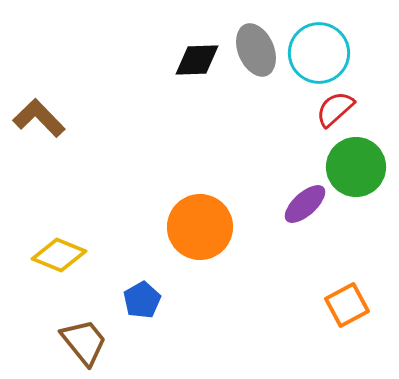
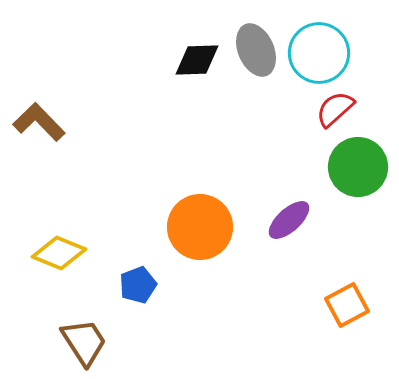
brown L-shape: moved 4 px down
green circle: moved 2 px right
purple ellipse: moved 16 px left, 16 px down
yellow diamond: moved 2 px up
blue pentagon: moved 4 px left, 15 px up; rotated 9 degrees clockwise
brown trapezoid: rotated 6 degrees clockwise
